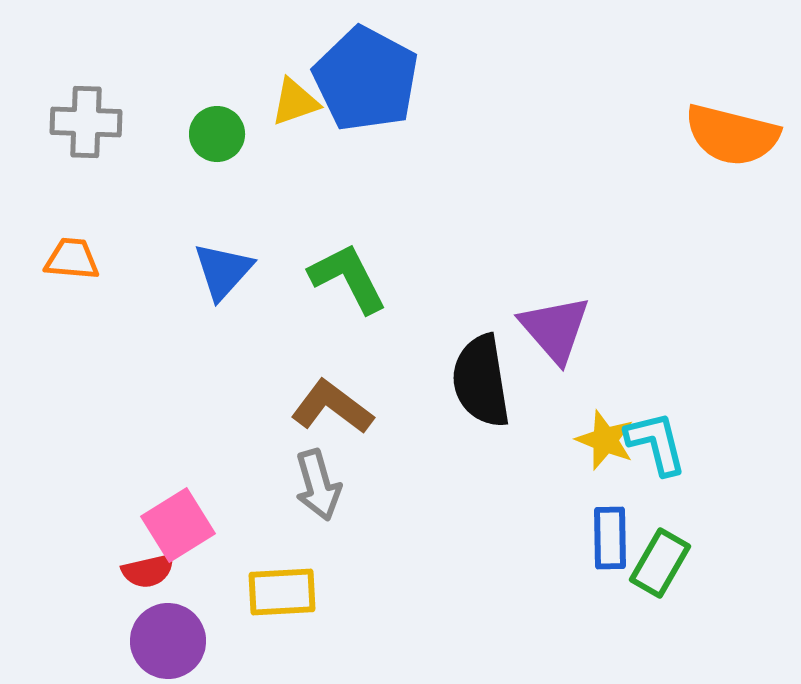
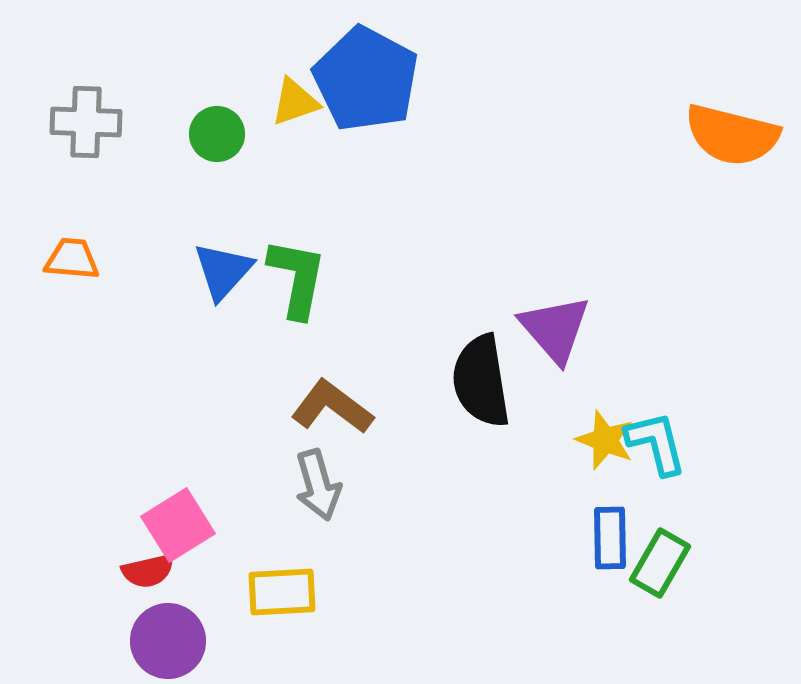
green L-shape: moved 51 px left; rotated 38 degrees clockwise
